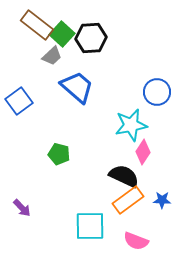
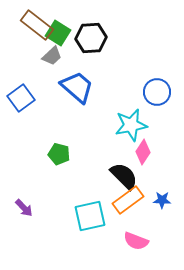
green square: moved 4 px left, 1 px up; rotated 10 degrees counterclockwise
blue square: moved 2 px right, 3 px up
black semicircle: rotated 20 degrees clockwise
purple arrow: moved 2 px right
cyan square: moved 10 px up; rotated 12 degrees counterclockwise
